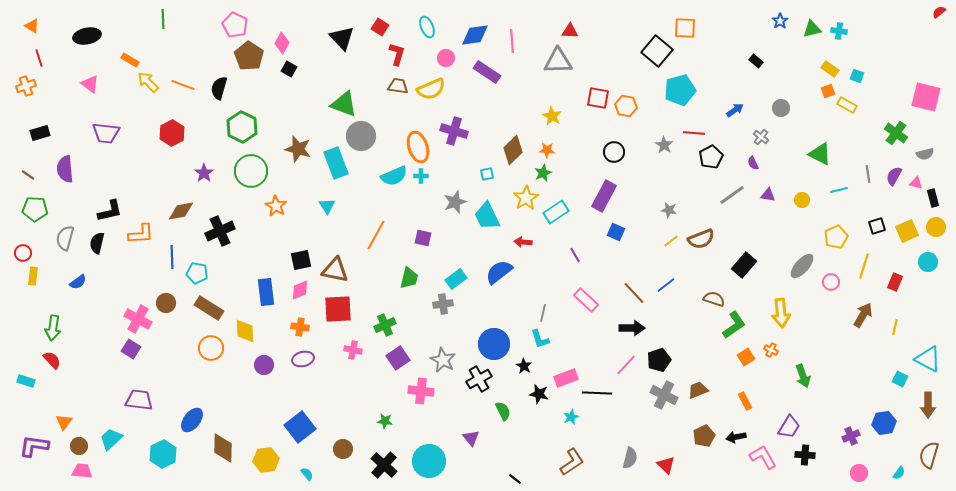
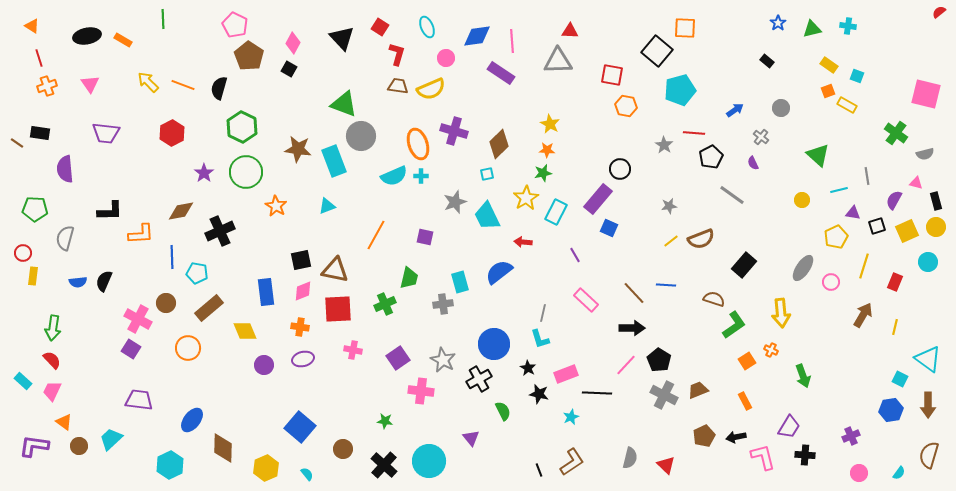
blue star at (780, 21): moved 2 px left, 2 px down
cyan cross at (839, 31): moved 9 px right, 5 px up
blue diamond at (475, 35): moved 2 px right, 1 px down
pink diamond at (282, 43): moved 11 px right
orange rectangle at (130, 60): moved 7 px left, 20 px up
black rectangle at (756, 61): moved 11 px right
yellow rectangle at (830, 69): moved 1 px left, 4 px up
purple rectangle at (487, 72): moved 14 px right, 1 px down
pink triangle at (90, 84): rotated 18 degrees clockwise
orange cross at (26, 86): moved 21 px right
pink square at (926, 97): moved 3 px up
red square at (598, 98): moved 14 px right, 23 px up
yellow star at (552, 116): moved 2 px left, 8 px down
black rectangle at (40, 133): rotated 24 degrees clockwise
orange ellipse at (418, 147): moved 3 px up
brown star at (298, 149): rotated 8 degrees counterclockwise
brown diamond at (513, 150): moved 14 px left, 6 px up
black circle at (614, 152): moved 6 px right, 17 px down
green triangle at (820, 154): moved 2 px left, 1 px down; rotated 15 degrees clockwise
cyan rectangle at (336, 163): moved 2 px left, 2 px up
green circle at (251, 171): moved 5 px left, 1 px down
green star at (543, 173): rotated 12 degrees clockwise
gray line at (868, 174): moved 1 px left, 2 px down
brown line at (28, 175): moved 11 px left, 32 px up
purple semicircle at (894, 176): moved 24 px down
gray line at (732, 195): rotated 72 degrees clockwise
purple triangle at (768, 195): moved 85 px right, 18 px down
purple rectangle at (604, 196): moved 6 px left, 3 px down; rotated 12 degrees clockwise
black rectangle at (933, 198): moved 3 px right, 3 px down
cyan triangle at (327, 206): rotated 42 degrees clockwise
gray star at (669, 210): moved 4 px up; rotated 21 degrees counterclockwise
black L-shape at (110, 211): rotated 12 degrees clockwise
cyan rectangle at (556, 212): rotated 30 degrees counterclockwise
blue square at (616, 232): moved 7 px left, 4 px up
purple square at (423, 238): moved 2 px right, 1 px up
black semicircle at (97, 243): moved 7 px right, 38 px down; rotated 10 degrees clockwise
gray ellipse at (802, 266): moved 1 px right, 2 px down; rotated 8 degrees counterclockwise
cyan rectangle at (456, 279): moved 4 px right, 3 px down; rotated 70 degrees counterclockwise
blue semicircle at (78, 282): rotated 30 degrees clockwise
blue line at (666, 285): rotated 42 degrees clockwise
pink diamond at (300, 290): moved 3 px right, 1 px down
brown rectangle at (209, 308): rotated 72 degrees counterclockwise
green cross at (385, 325): moved 21 px up
yellow diamond at (245, 331): rotated 20 degrees counterclockwise
orange circle at (211, 348): moved 23 px left
orange square at (746, 357): moved 1 px right, 4 px down
cyan triangle at (928, 359): rotated 8 degrees clockwise
black pentagon at (659, 360): rotated 20 degrees counterclockwise
black star at (524, 366): moved 4 px right, 2 px down
pink rectangle at (566, 378): moved 4 px up
cyan rectangle at (26, 381): moved 3 px left; rotated 24 degrees clockwise
orange triangle at (64, 422): rotated 30 degrees counterclockwise
blue hexagon at (884, 423): moved 7 px right, 13 px up
blue square at (300, 427): rotated 12 degrees counterclockwise
cyan hexagon at (163, 454): moved 7 px right, 11 px down
pink L-shape at (763, 457): rotated 16 degrees clockwise
yellow hexagon at (266, 460): moved 8 px down; rotated 15 degrees counterclockwise
pink trapezoid at (82, 471): moved 30 px left, 80 px up; rotated 70 degrees counterclockwise
black line at (515, 479): moved 24 px right, 9 px up; rotated 32 degrees clockwise
